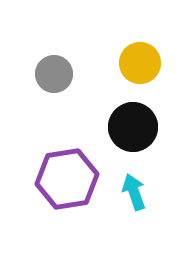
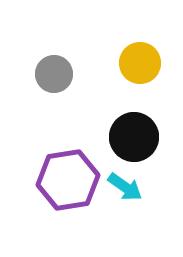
black circle: moved 1 px right, 10 px down
purple hexagon: moved 1 px right, 1 px down
cyan arrow: moved 9 px left, 5 px up; rotated 144 degrees clockwise
